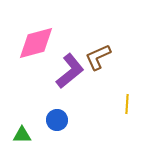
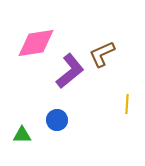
pink diamond: rotated 6 degrees clockwise
brown L-shape: moved 4 px right, 3 px up
